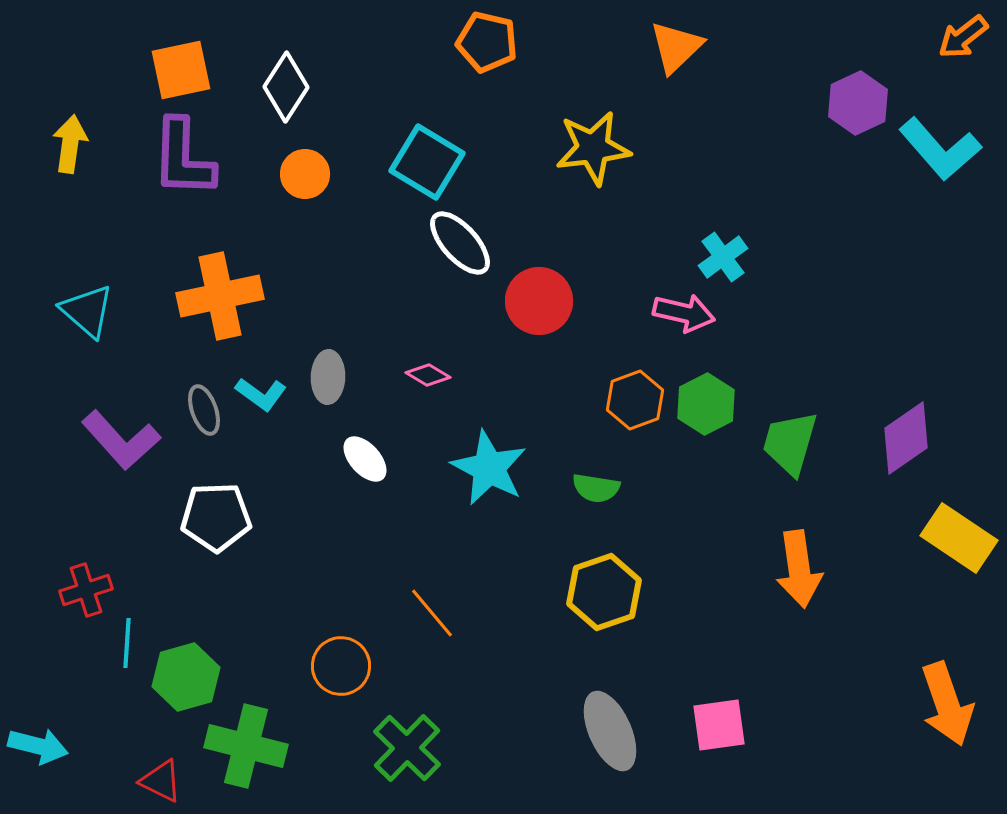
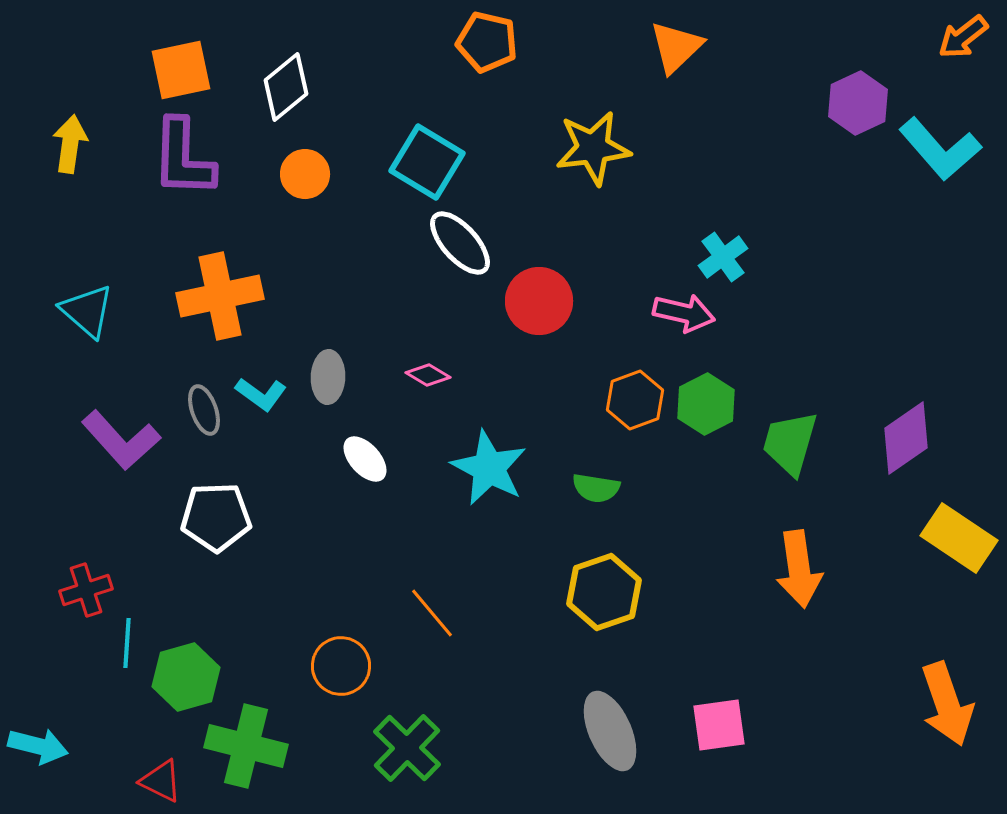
white diamond at (286, 87): rotated 18 degrees clockwise
